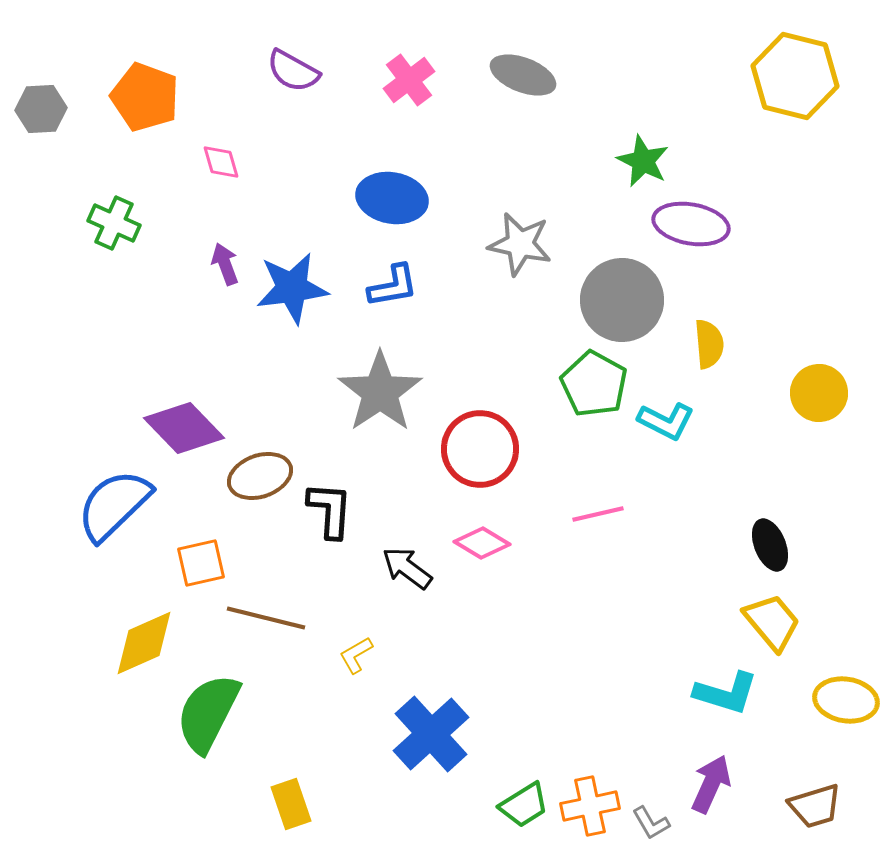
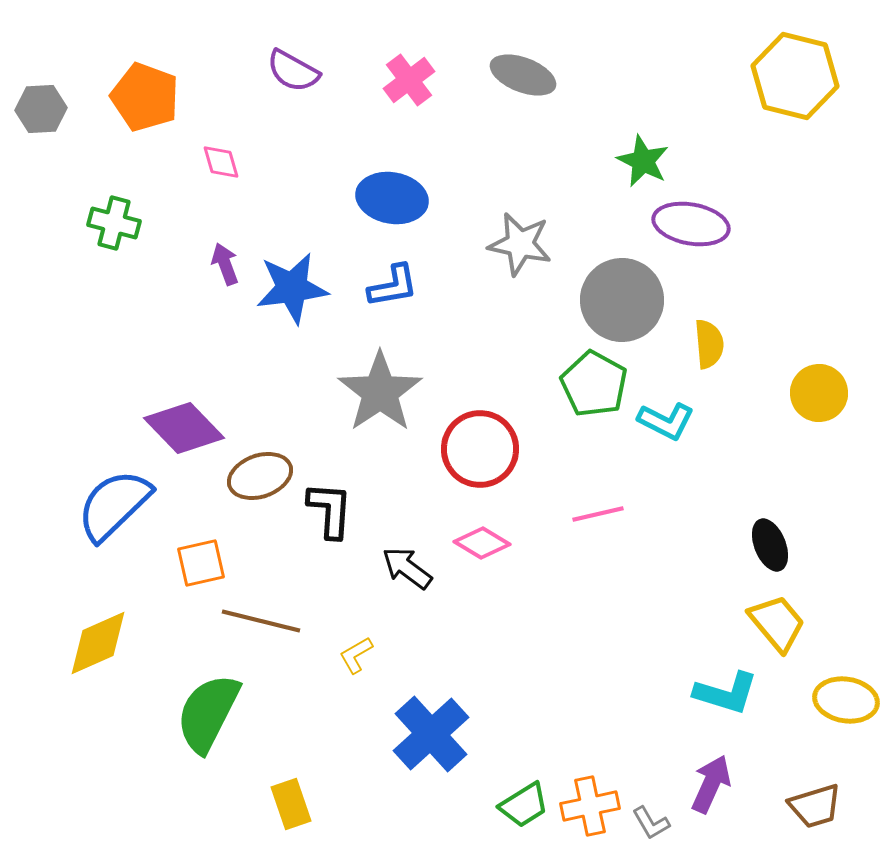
green cross at (114, 223): rotated 9 degrees counterclockwise
brown line at (266, 618): moved 5 px left, 3 px down
yellow trapezoid at (772, 622): moved 5 px right, 1 px down
yellow diamond at (144, 643): moved 46 px left
